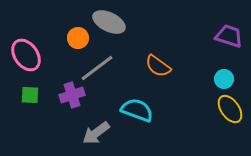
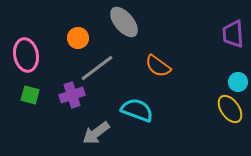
gray ellipse: moved 15 px right; rotated 24 degrees clockwise
purple trapezoid: moved 4 px right, 2 px up; rotated 112 degrees counterclockwise
pink ellipse: rotated 24 degrees clockwise
cyan circle: moved 14 px right, 3 px down
green square: rotated 12 degrees clockwise
